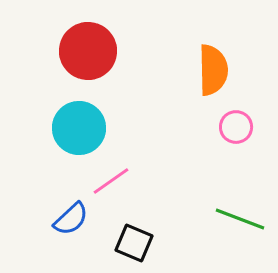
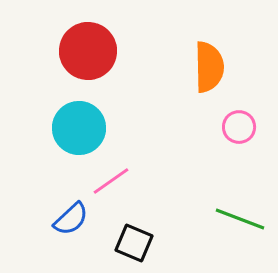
orange semicircle: moved 4 px left, 3 px up
pink circle: moved 3 px right
